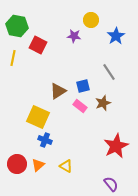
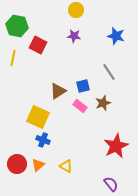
yellow circle: moved 15 px left, 10 px up
blue star: rotated 24 degrees counterclockwise
blue cross: moved 2 px left
